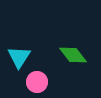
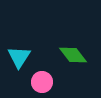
pink circle: moved 5 px right
